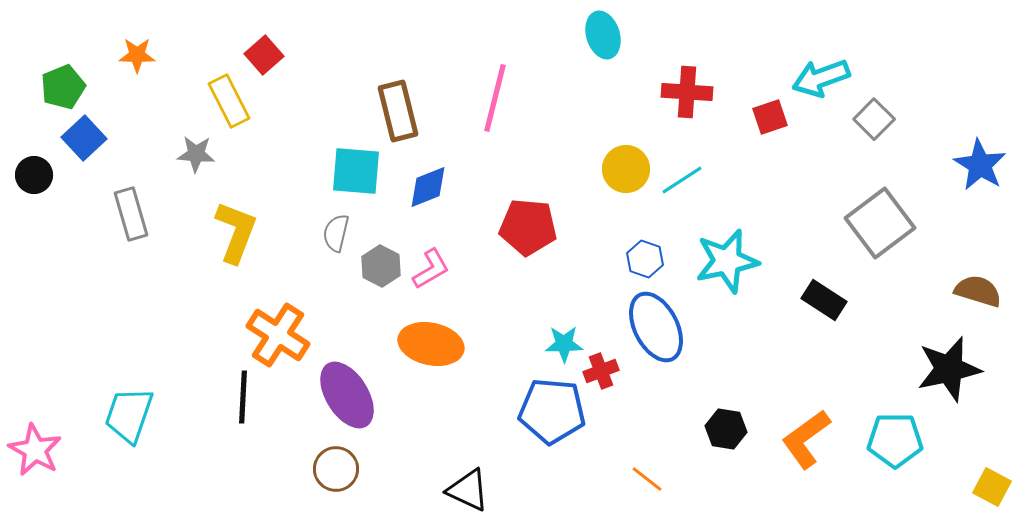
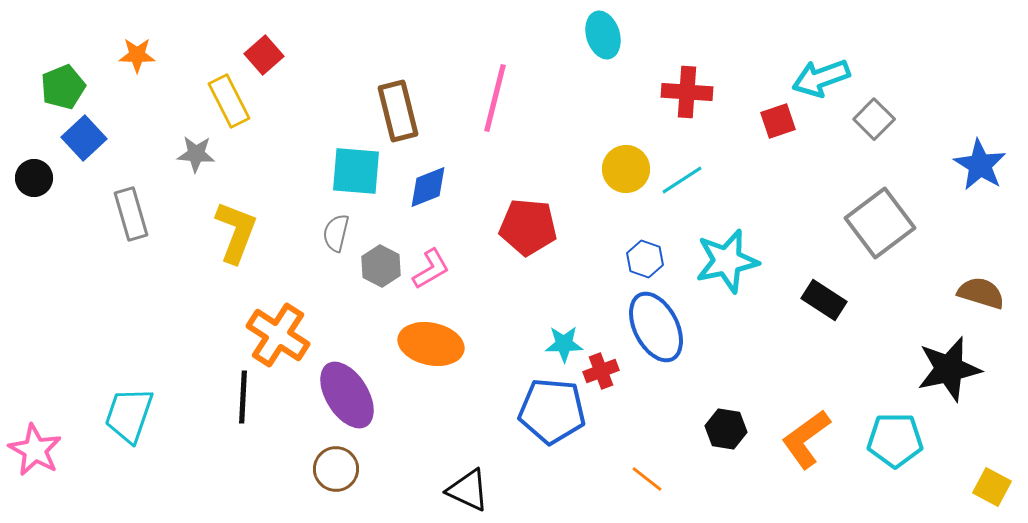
red square at (770, 117): moved 8 px right, 4 px down
black circle at (34, 175): moved 3 px down
brown semicircle at (978, 291): moved 3 px right, 2 px down
